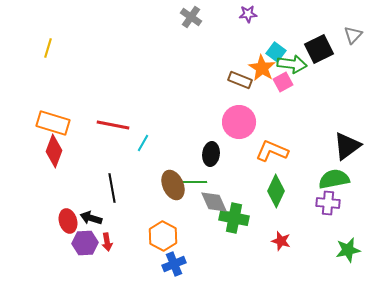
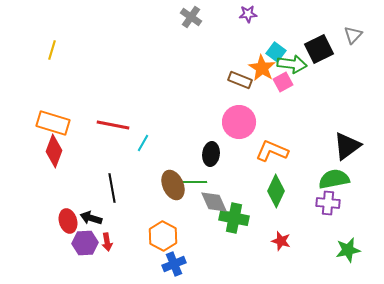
yellow line: moved 4 px right, 2 px down
